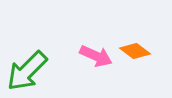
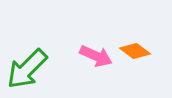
green arrow: moved 2 px up
